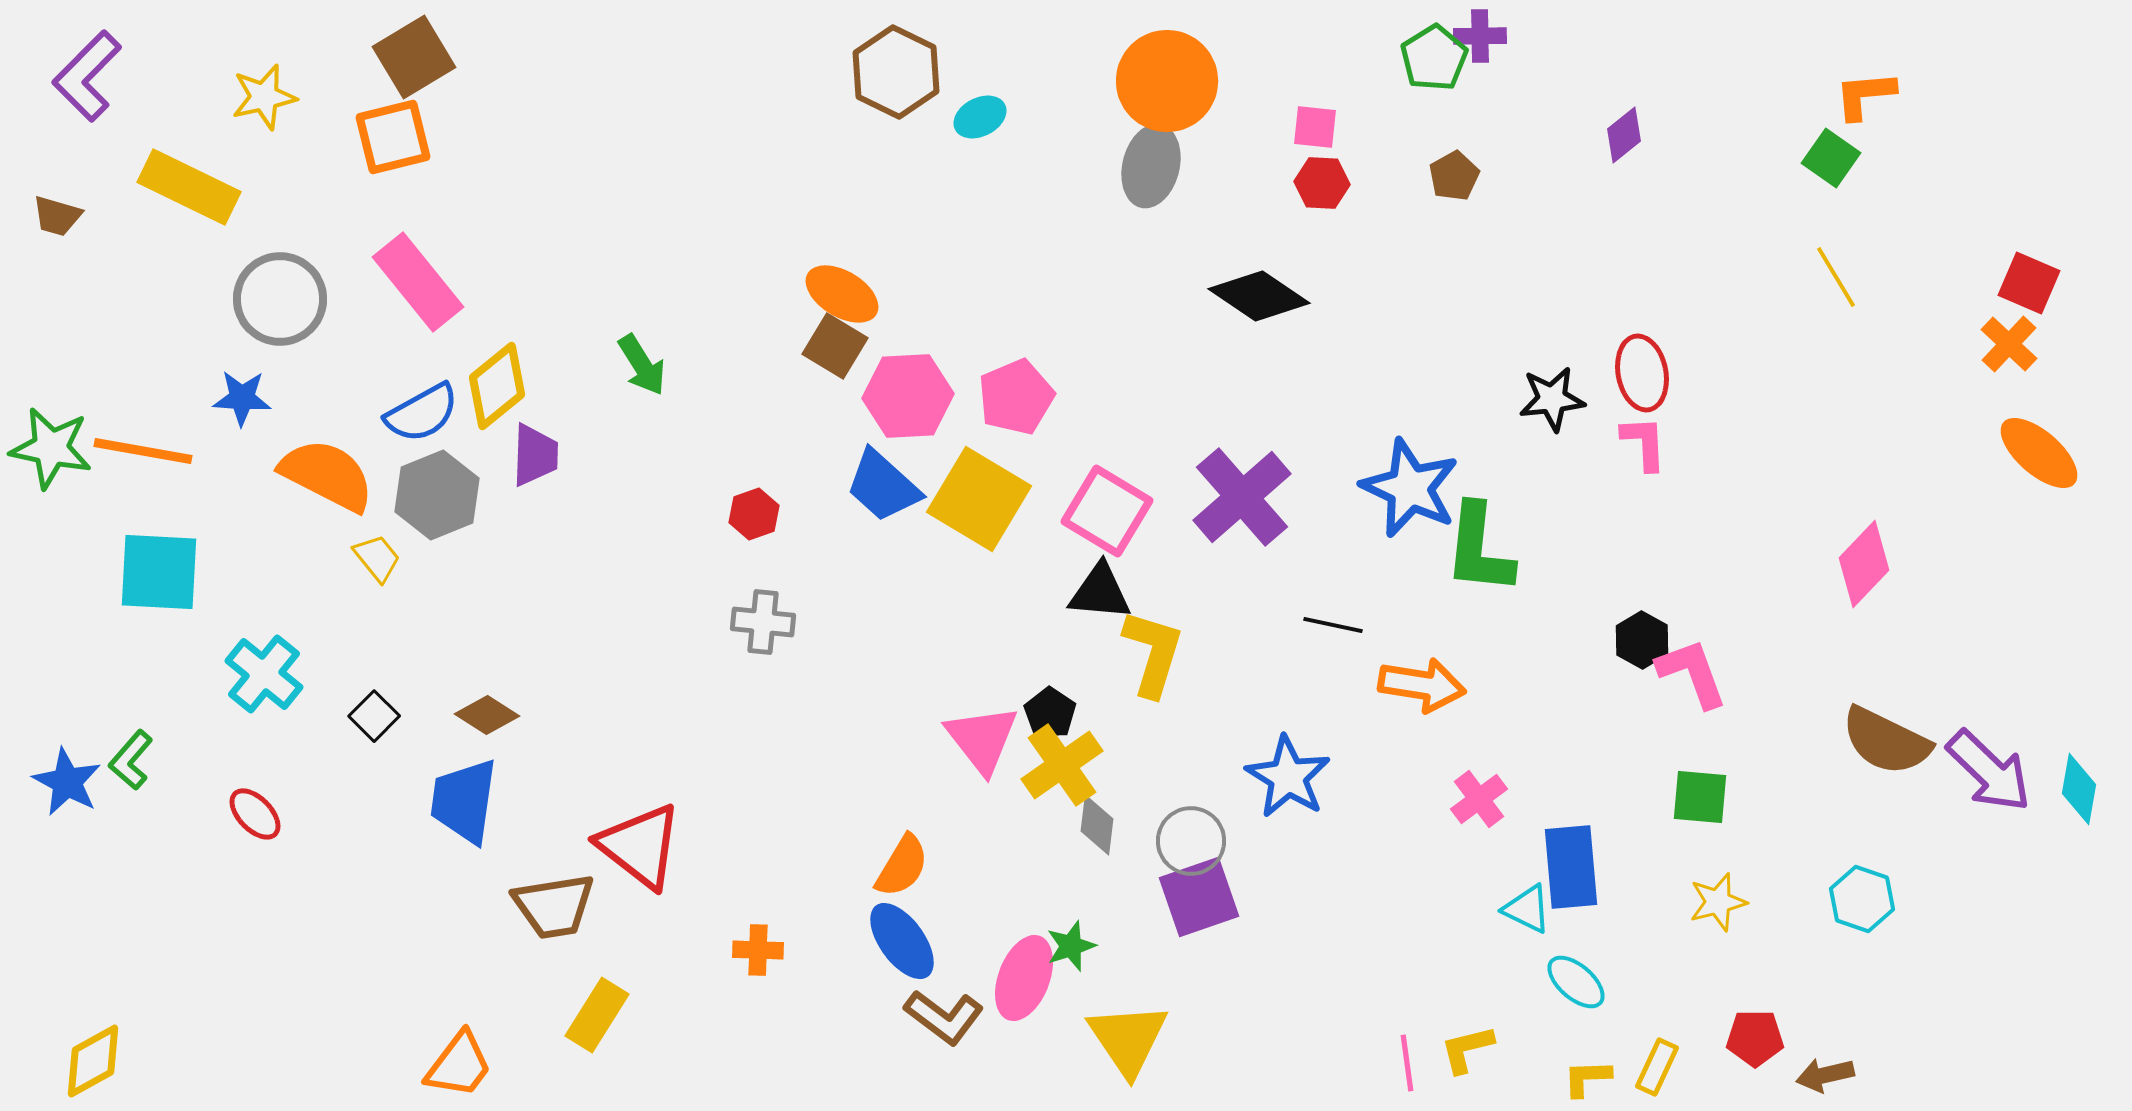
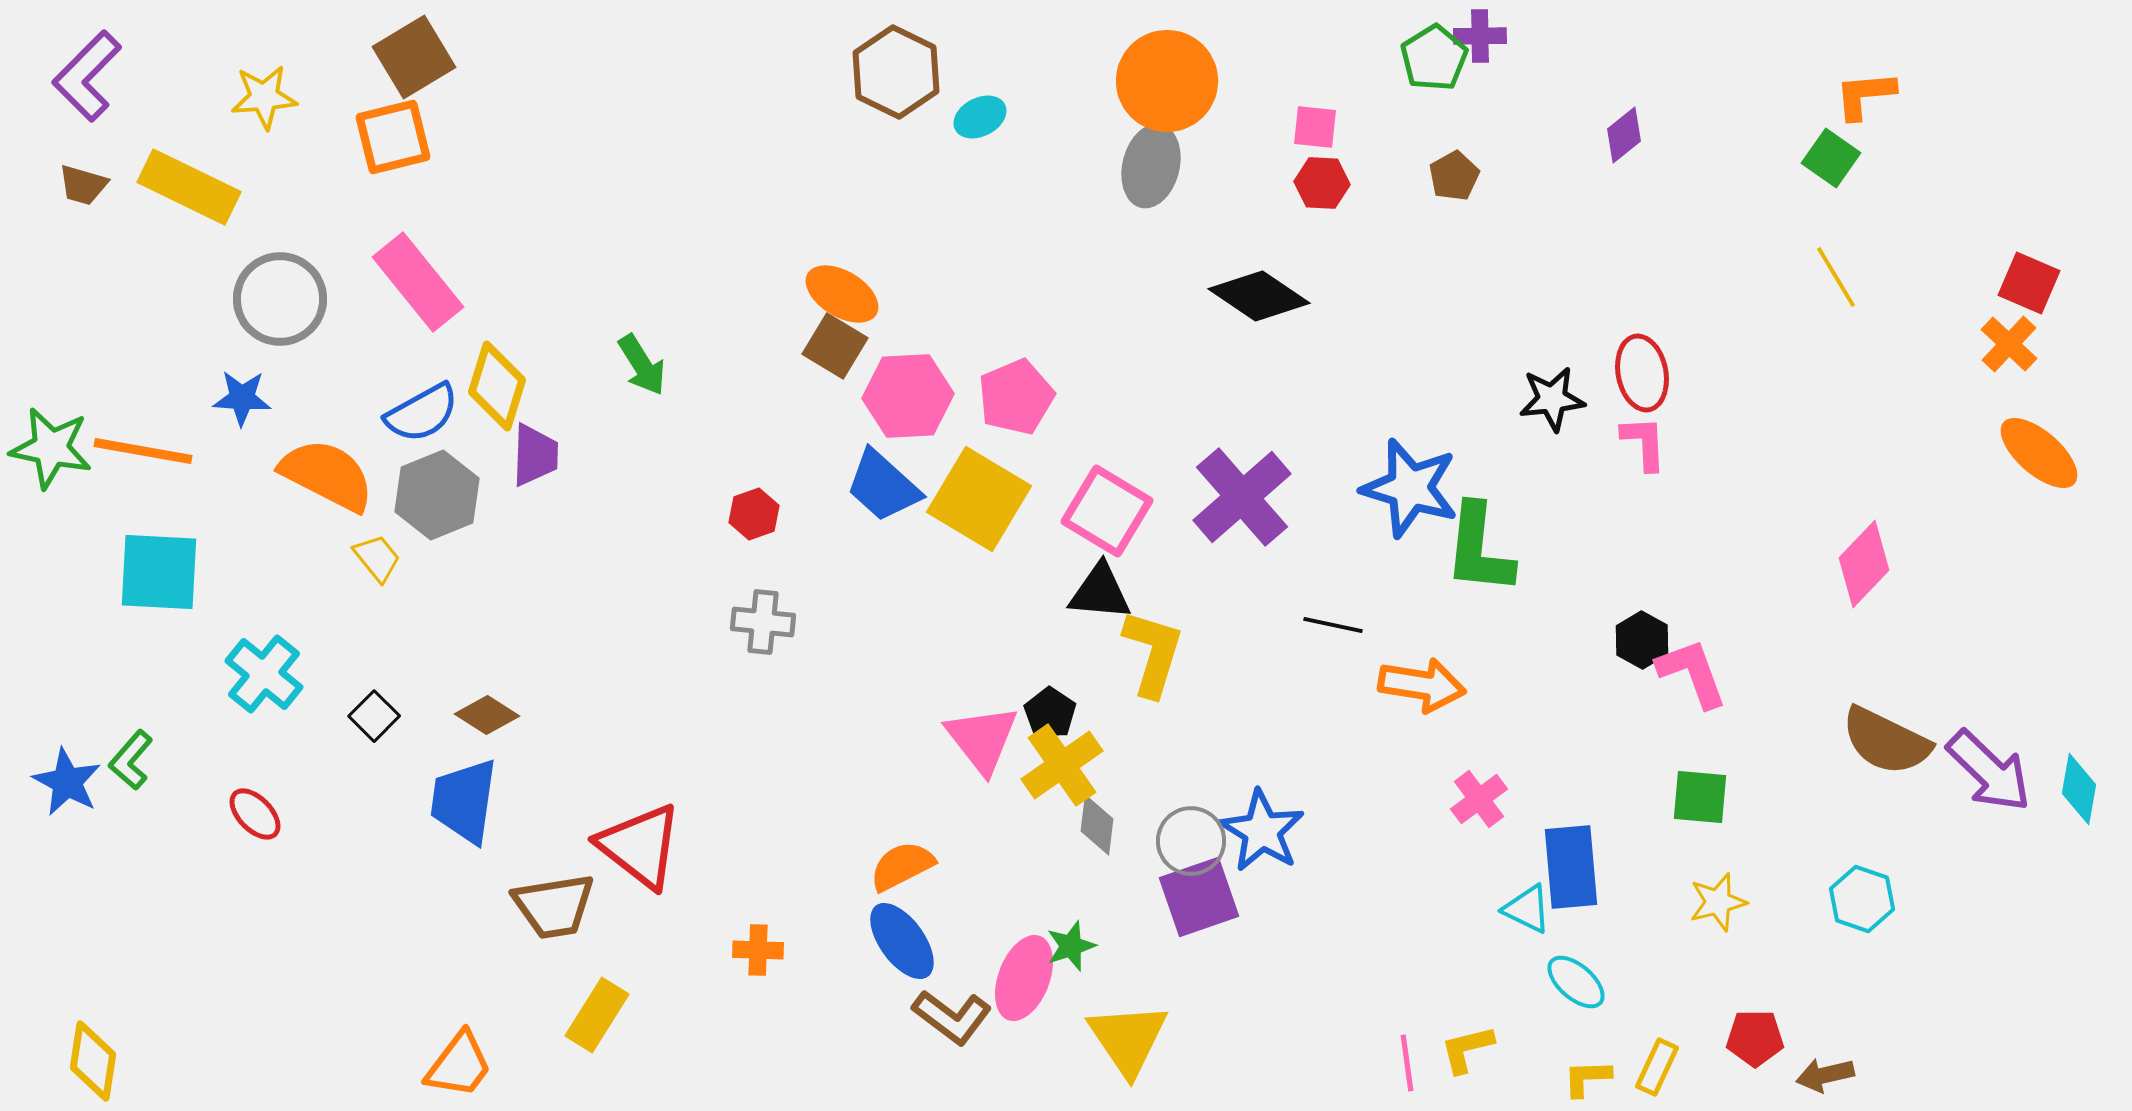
yellow star at (264, 97): rotated 8 degrees clockwise
brown trapezoid at (57, 216): moved 26 px right, 31 px up
yellow diamond at (497, 386): rotated 34 degrees counterclockwise
blue star at (1410, 488): rotated 8 degrees counterclockwise
blue star at (1288, 777): moved 26 px left, 54 px down
orange semicircle at (902, 866): rotated 148 degrees counterclockwise
brown L-shape at (944, 1017): moved 8 px right
yellow diamond at (93, 1061): rotated 52 degrees counterclockwise
